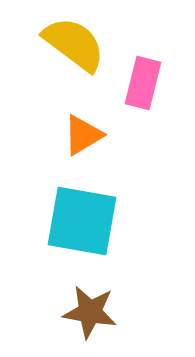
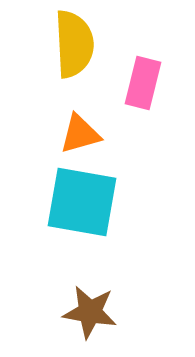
yellow semicircle: rotated 50 degrees clockwise
orange triangle: moved 3 px left, 1 px up; rotated 15 degrees clockwise
cyan square: moved 19 px up
